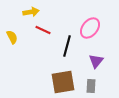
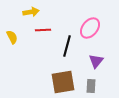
red line: rotated 28 degrees counterclockwise
